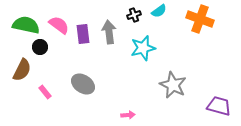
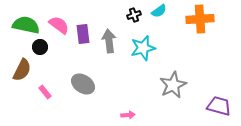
orange cross: rotated 24 degrees counterclockwise
gray arrow: moved 9 px down
gray star: rotated 20 degrees clockwise
